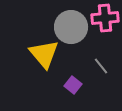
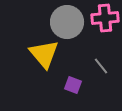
gray circle: moved 4 px left, 5 px up
purple square: rotated 18 degrees counterclockwise
